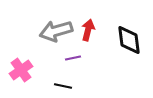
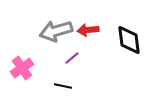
red arrow: rotated 110 degrees counterclockwise
purple line: moved 1 px left; rotated 28 degrees counterclockwise
pink cross: moved 1 px right, 2 px up
